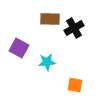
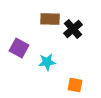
black cross: moved 1 px left, 1 px down; rotated 12 degrees counterclockwise
